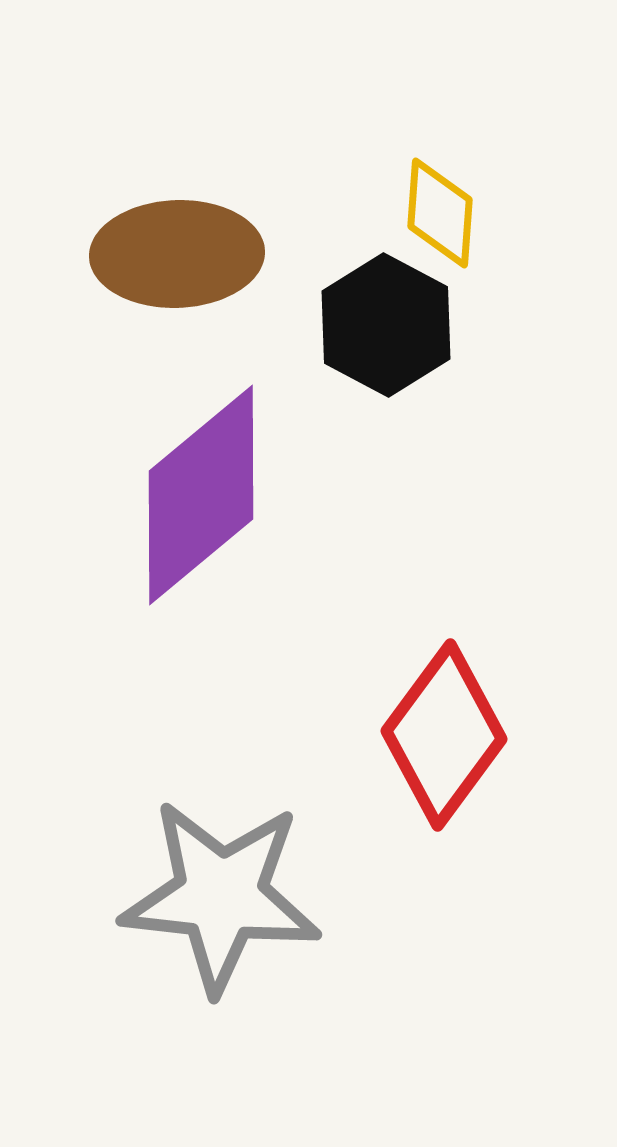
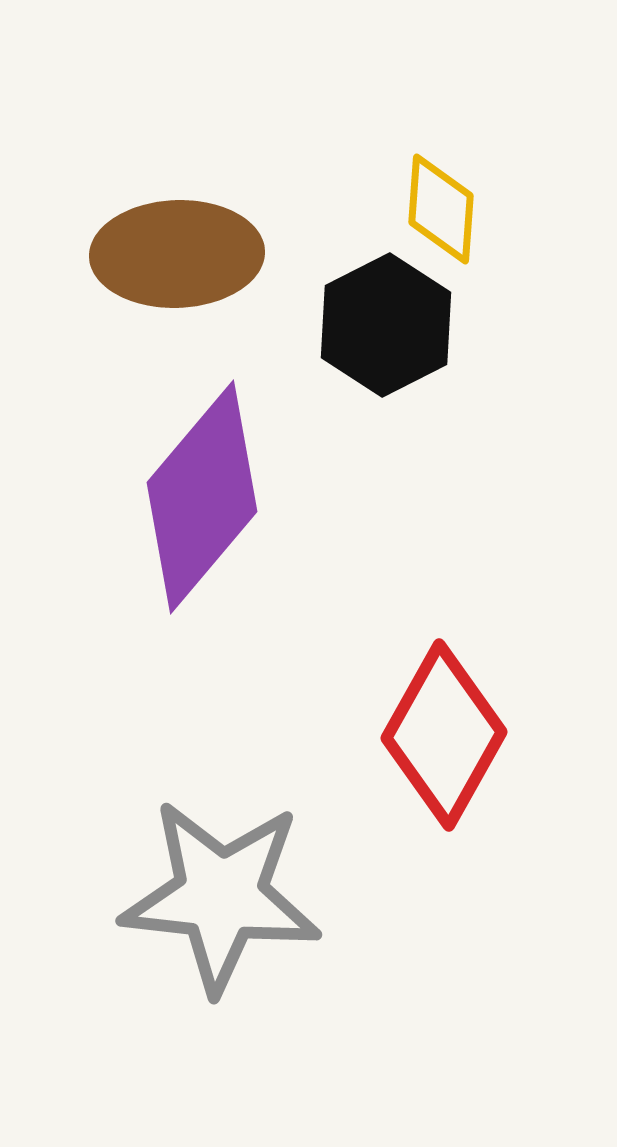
yellow diamond: moved 1 px right, 4 px up
black hexagon: rotated 5 degrees clockwise
purple diamond: moved 1 px right, 2 px down; rotated 10 degrees counterclockwise
red diamond: rotated 7 degrees counterclockwise
